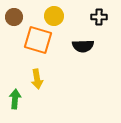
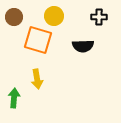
green arrow: moved 1 px left, 1 px up
